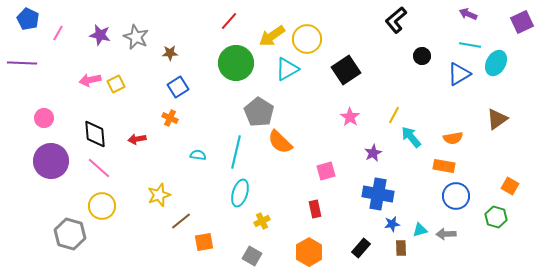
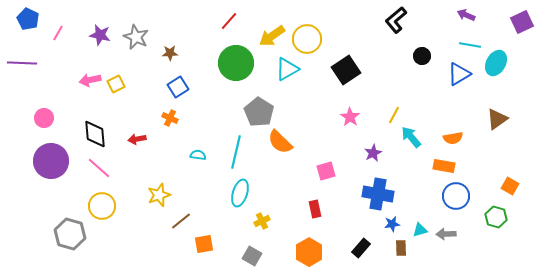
purple arrow at (468, 14): moved 2 px left, 1 px down
orange square at (204, 242): moved 2 px down
